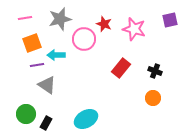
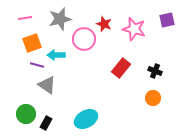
purple square: moved 3 px left
purple line: rotated 24 degrees clockwise
